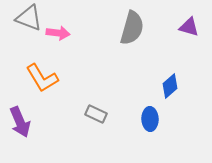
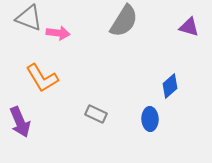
gray semicircle: moved 8 px left, 7 px up; rotated 16 degrees clockwise
